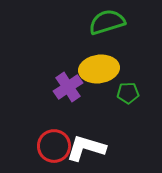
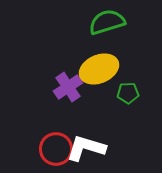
yellow ellipse: rotated 15 degrees counterclockwise
red circle: moved 2 px right, 3 px down
